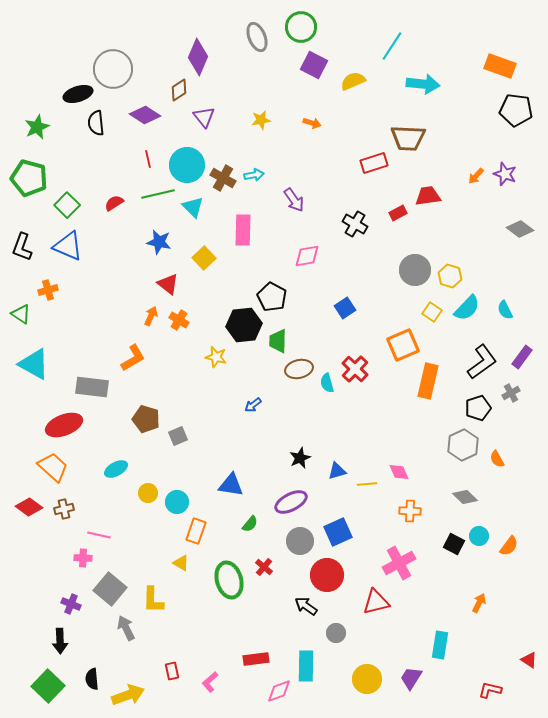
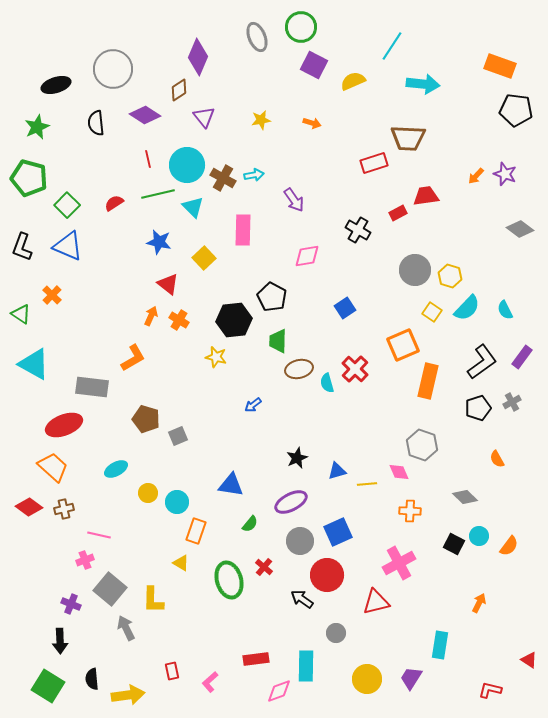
black ellipse at (78, 94): moved 22 px left, 9 px up
red trapezoid at (428, 196): moved 2 px left
black cross at (355, 224): moved 3 px right, 6 px down
orange cross at (48, 290): moved 4 px right, 5 px down; rotated 30 degrees counterclockwise
black hexagon at (244, 325): moved 10 px left, 5 px up
gray cross at (511, 393): moved 1 px right, 9 px down
gray hexagon at (463, 445): moved 41 px left; rotated 16 degrees counterclockwise
black star at (300, 458): moved 3 px left
pink cross at (83, 558): moved 2 px right, 2 px down; rotated 24 degrees counterclockwise
black arrow at (306, 606): moved 4 px left, 7 px up
green square at (48, 686): rotated 12 degrees counterclockwise
yellow arrow at (128, 695): rotated 12 degrees clockwise
